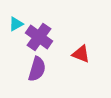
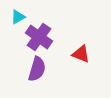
cyan triangle: moved 2 px right, 7 px up
